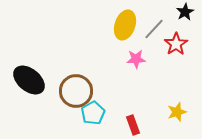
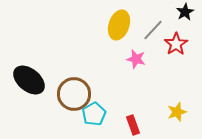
yellow ellipse: moved 6 px left
gray line: moved 1 px left, 1 px down
pink star: rotated 18 degrees clockwise
brown circle: moved 2 px left, 3 px down
cyan pentagon: moved 1 px right, 1 px down
